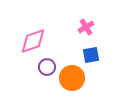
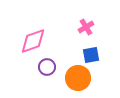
orange circle: moved 6 px right
